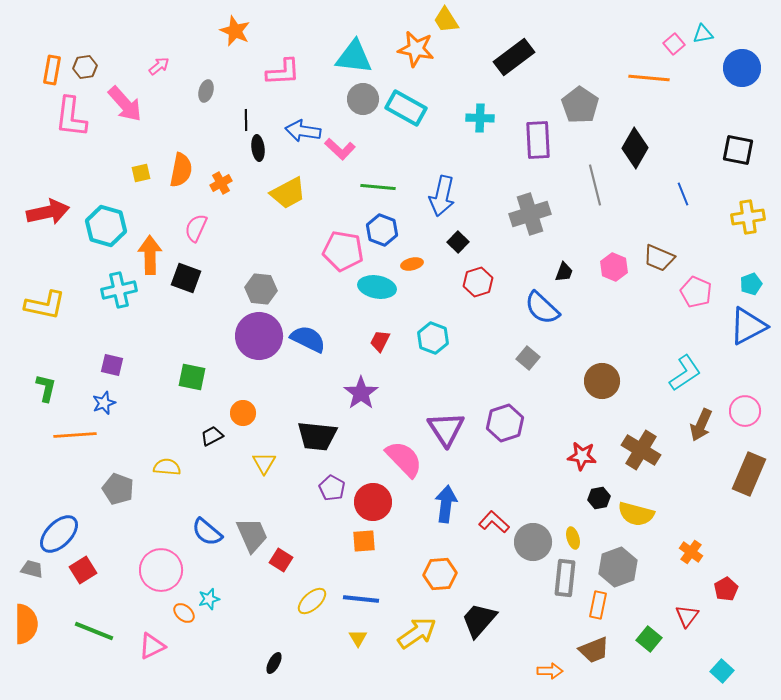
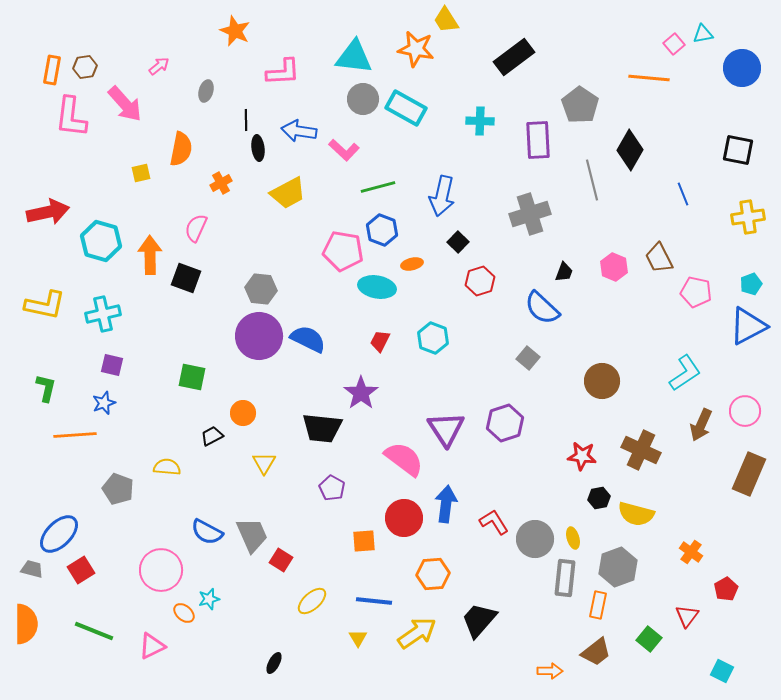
cyan cross at (480, 118): moved 3 px down
blue arrow at (303, 131): moved 4 px left
black diamond at (635, 148): moved 5 px left, 2 px down
pink L-shape at (340, 149): moved 4 px right, 1 px down
orange semicircle at (181, 170): moved 21 px up
gray line at (595, 185): moved 3 px left, 5 px up
green line at (378, 187): rotated 20 degrees counterclockwise
cyan hexagon at (106, 226): moved 5 px left, 15 px down
brown trapezoid at (659, 258): rotated 40 degrees clockwise
red hexagon at (478, 282): moved 2 px right, 1 px up
cyan cross at (119, 290): moved 16 px left, 24 px down
pink pentagon at (696, 292): rotated 12 degrees counterclockwise
black trapezoid at (317, 436): moved 5 px right, 8 px up
brown cross at (641, 450): rotated 6 degrees counterclockwise
pink semicircle at (404, 459): rotated 9 degrees counterclockwise
red circle at (373, 502): moved 31 px right, 16 px down
red L-shape at (494, 522): rotated 16 degrees clockwise
blue semicircle at (207, 532): rotated 12 degrees counterclockwise
gray circle at (533, 542): moved 2 px right, 3 px up
red square at (83, 570): moved 2 px left
orange hexagon at (440, 574): moved 7 px left
blue line at (361, 599): moved 13 px right, 2 px down
brown trapezoid at (594, 650): moved 2 px right, 2 px down; rotated 16 degrees counterclockwise
cyan square at (722, 671): rotated 15 degrees counterclockwise
